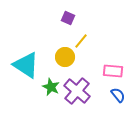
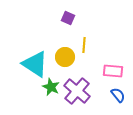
yellow line: moved 3 px right, 4 px down; rotated 35 degrees counterclockwise
cyan triangle: moved 9 px right, 1 px up
